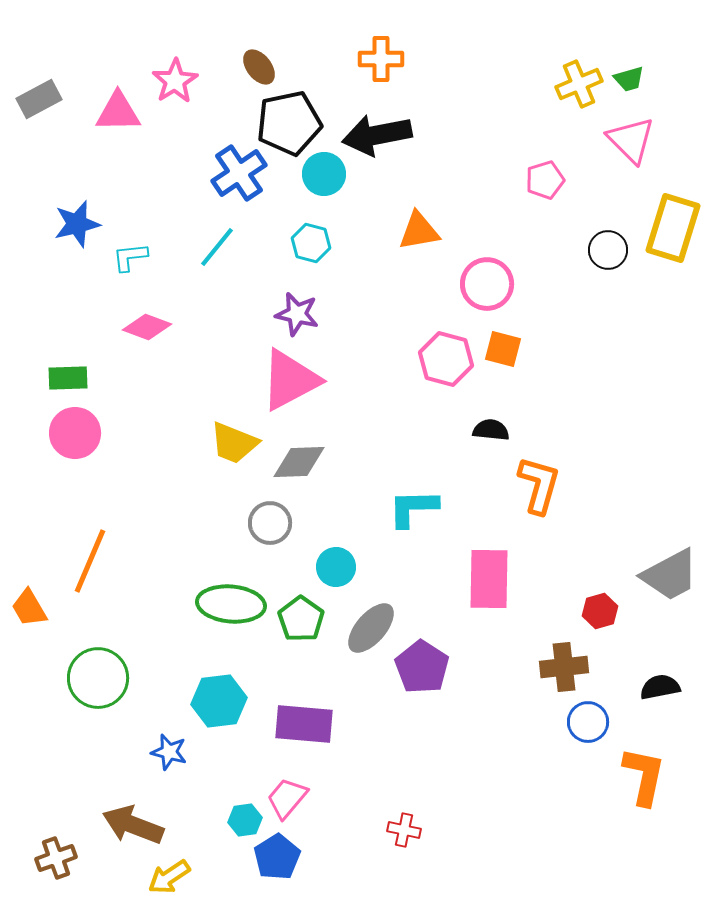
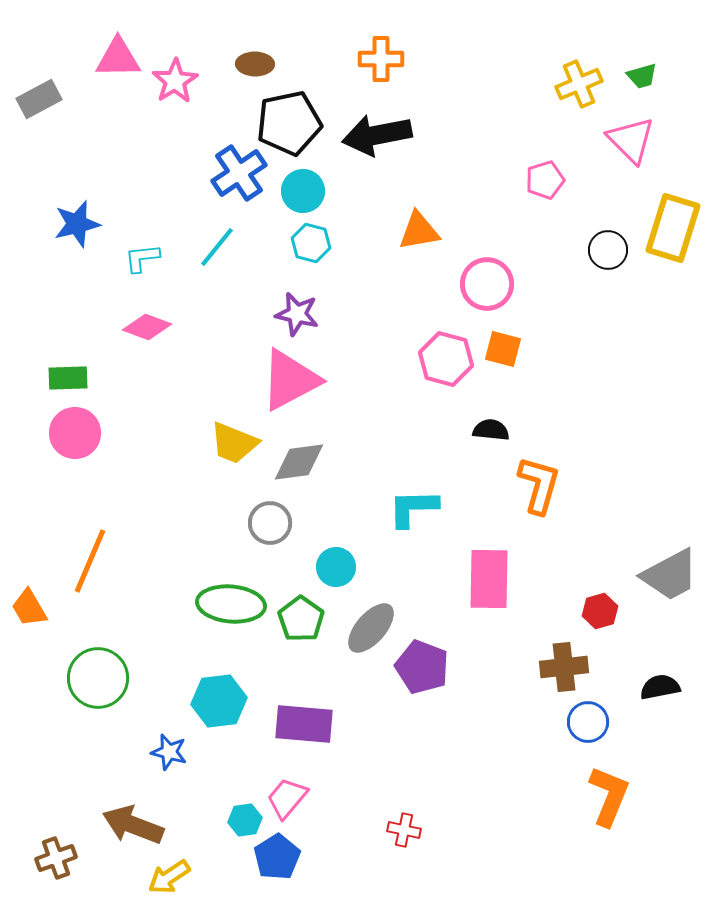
brown ellipse at (259, 67): moved 4 px left, 3 px up; rotated 51 degrees counterclockwise
green trapezoid at (629, 79): moved 13 px right, 3 px up
pink triangle at (118, 112): moved 54 px up
cyan circle at (324, 174): moved 21 px left, 17 px down
cyan L-shape at (130, 257): moved 12 px right, 1 px down
gray diamond at (299, 462): rotated 6 degrees counterclockwise
purple pentagon at (422, 667): rotated 12 degrees counterclockwise
orange L-shape at (644, 776): moved 35 px left, 20 px down; rotated 10 degrees clockwise
